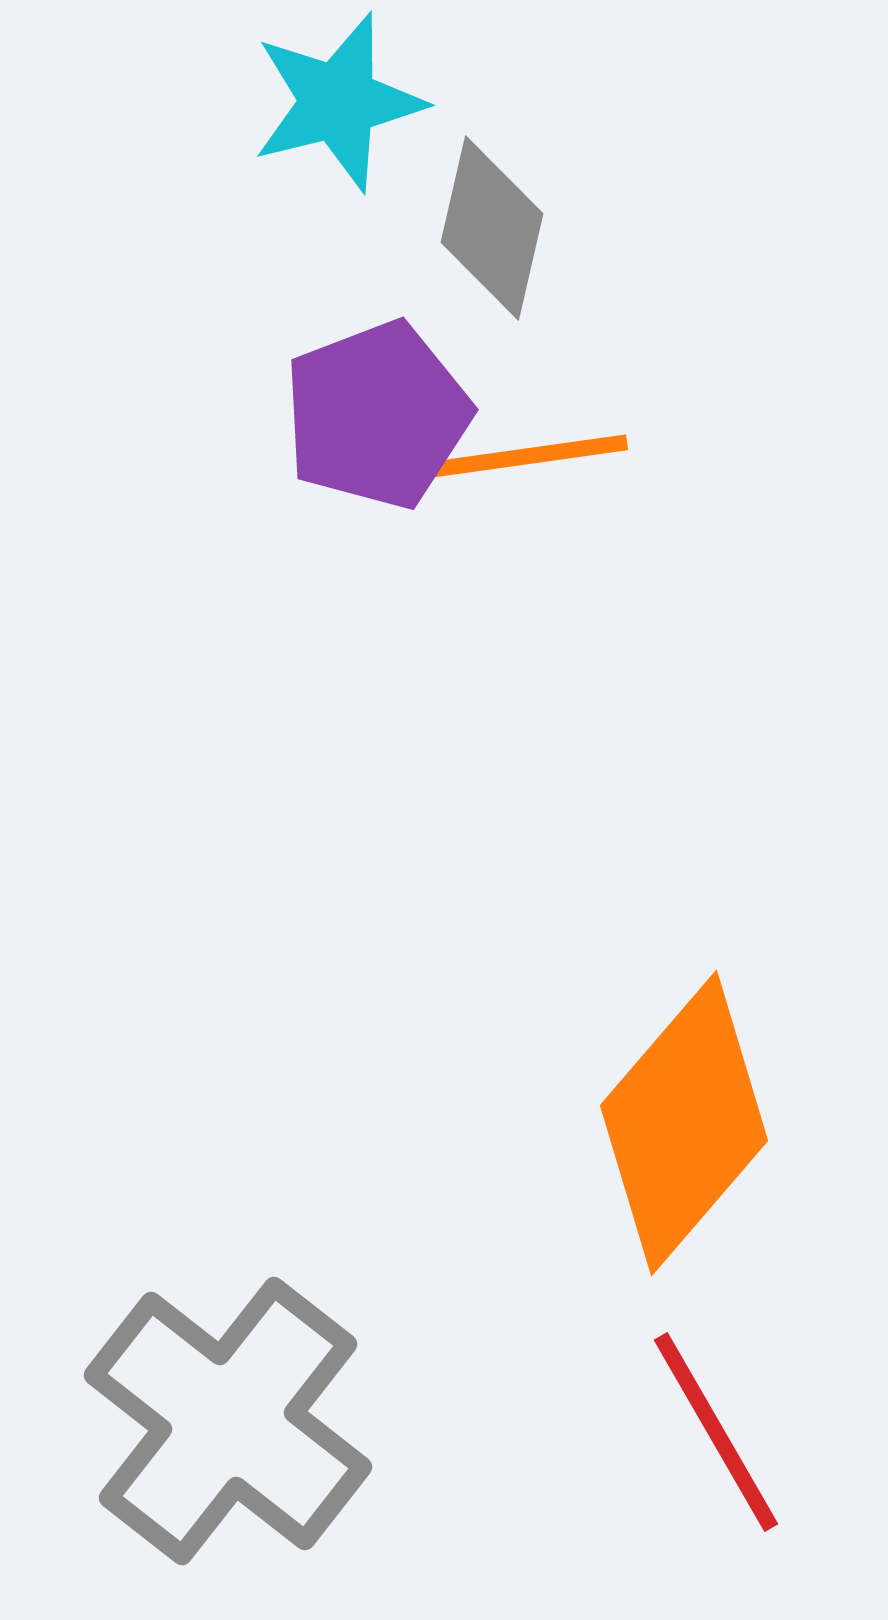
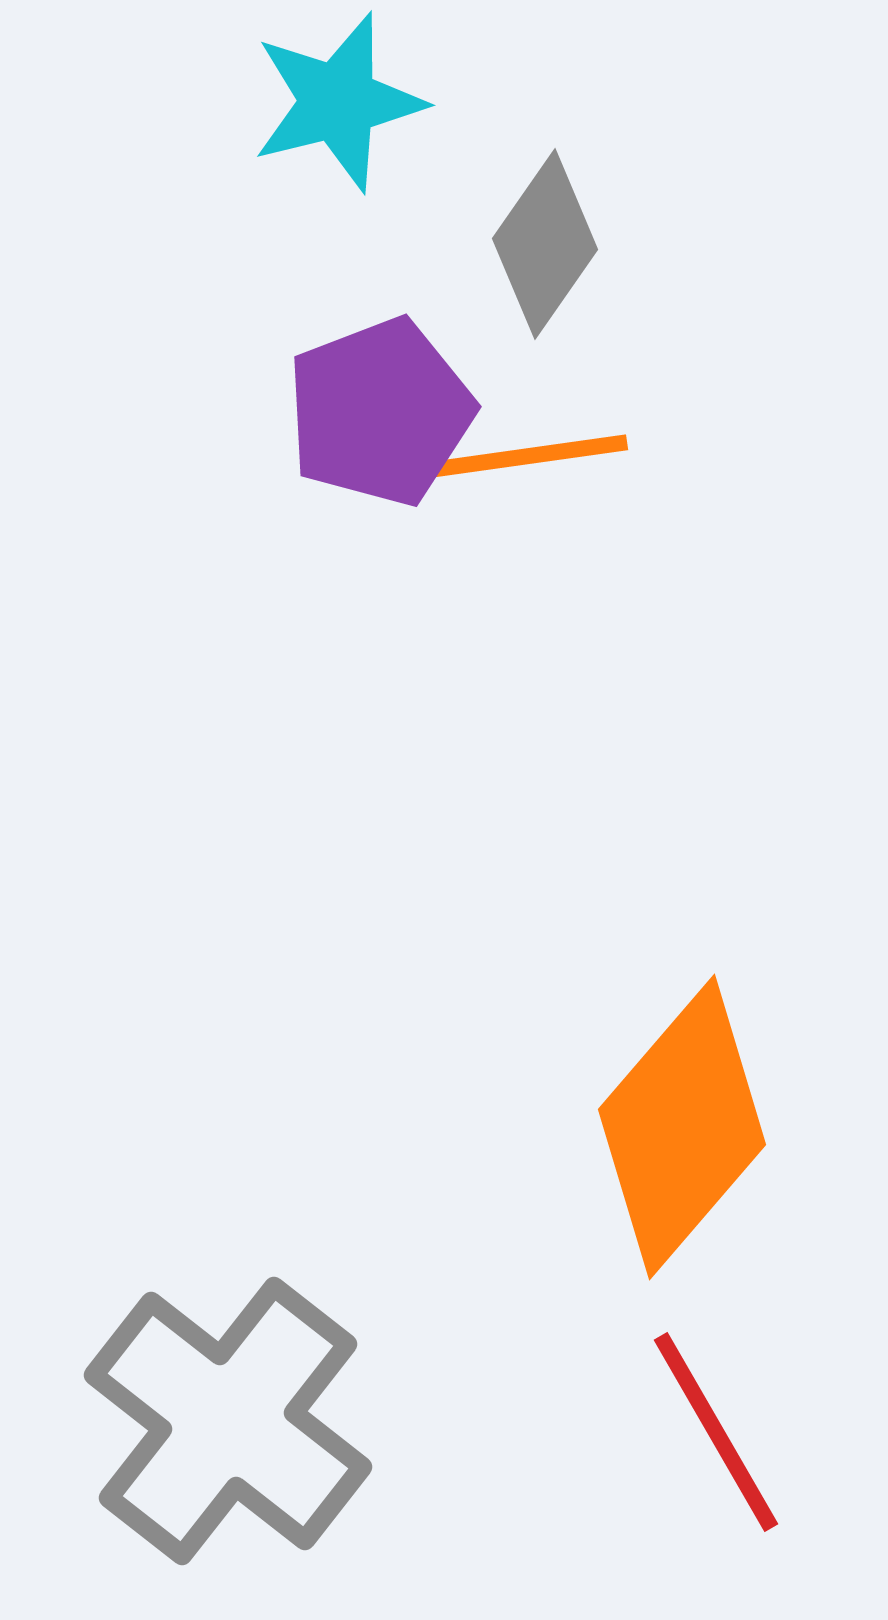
gray diamond: moved 53 px right, 16 px down; rotated 22 degrees clockwise
purple pentagon: moved 3 px right, 3 px up
orange diamond: moved 2 px left, 4 px down
